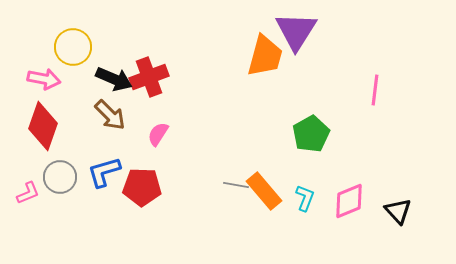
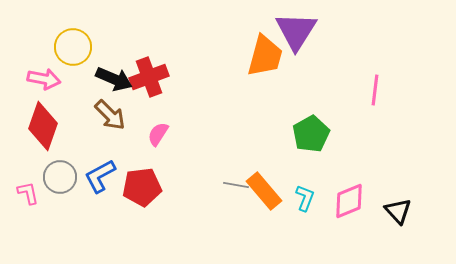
blue L-shape: moved 4 px left, 4 px down; rotated 12 degrees counterclockwise
red pentagon: rotated 9 degrees counterclockwise
pink L-shape: rotated 80 degrees counterclockwise
